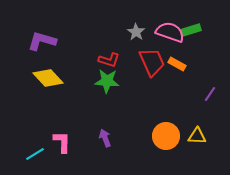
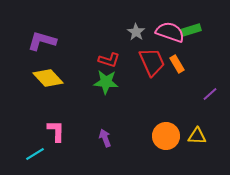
orange rectangle: rotated 30 degrees clockwise
green star: moved 1 px left, 1 px down
purple line: rotated 14 degrees clockwise
pink L-shape: moved 6 px left, 11 px up
